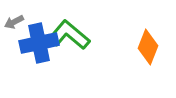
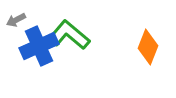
gray arrow: moved 2 px right, 2 px up
blue cross: moved 3 px down; rotated 12 degrees counterclockwise
